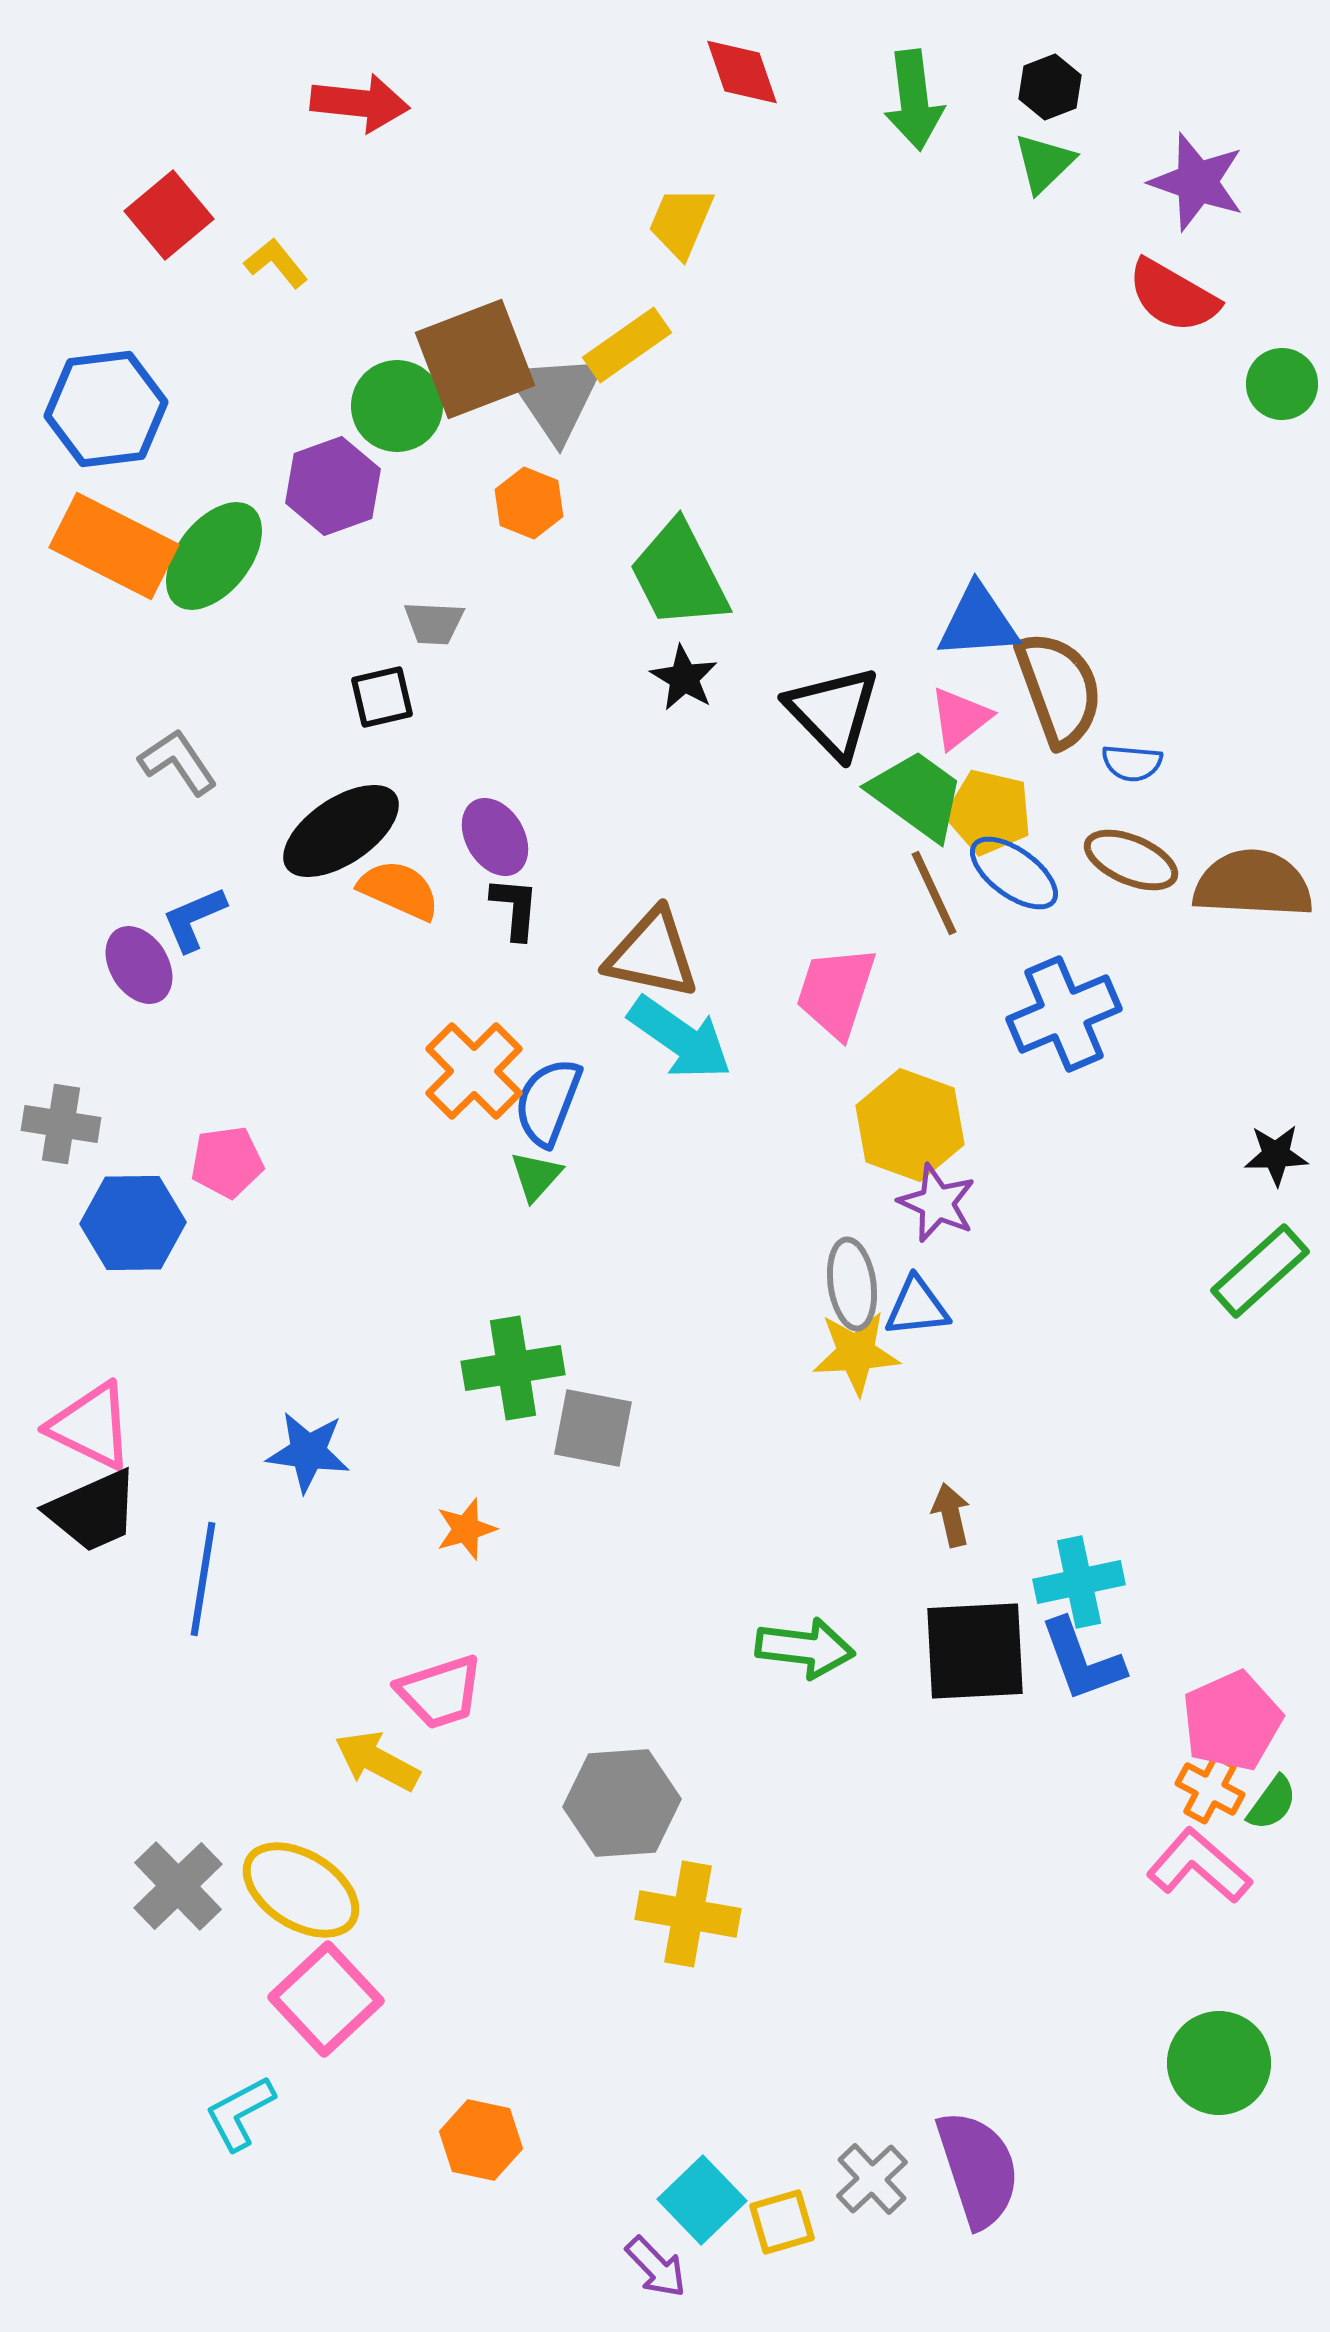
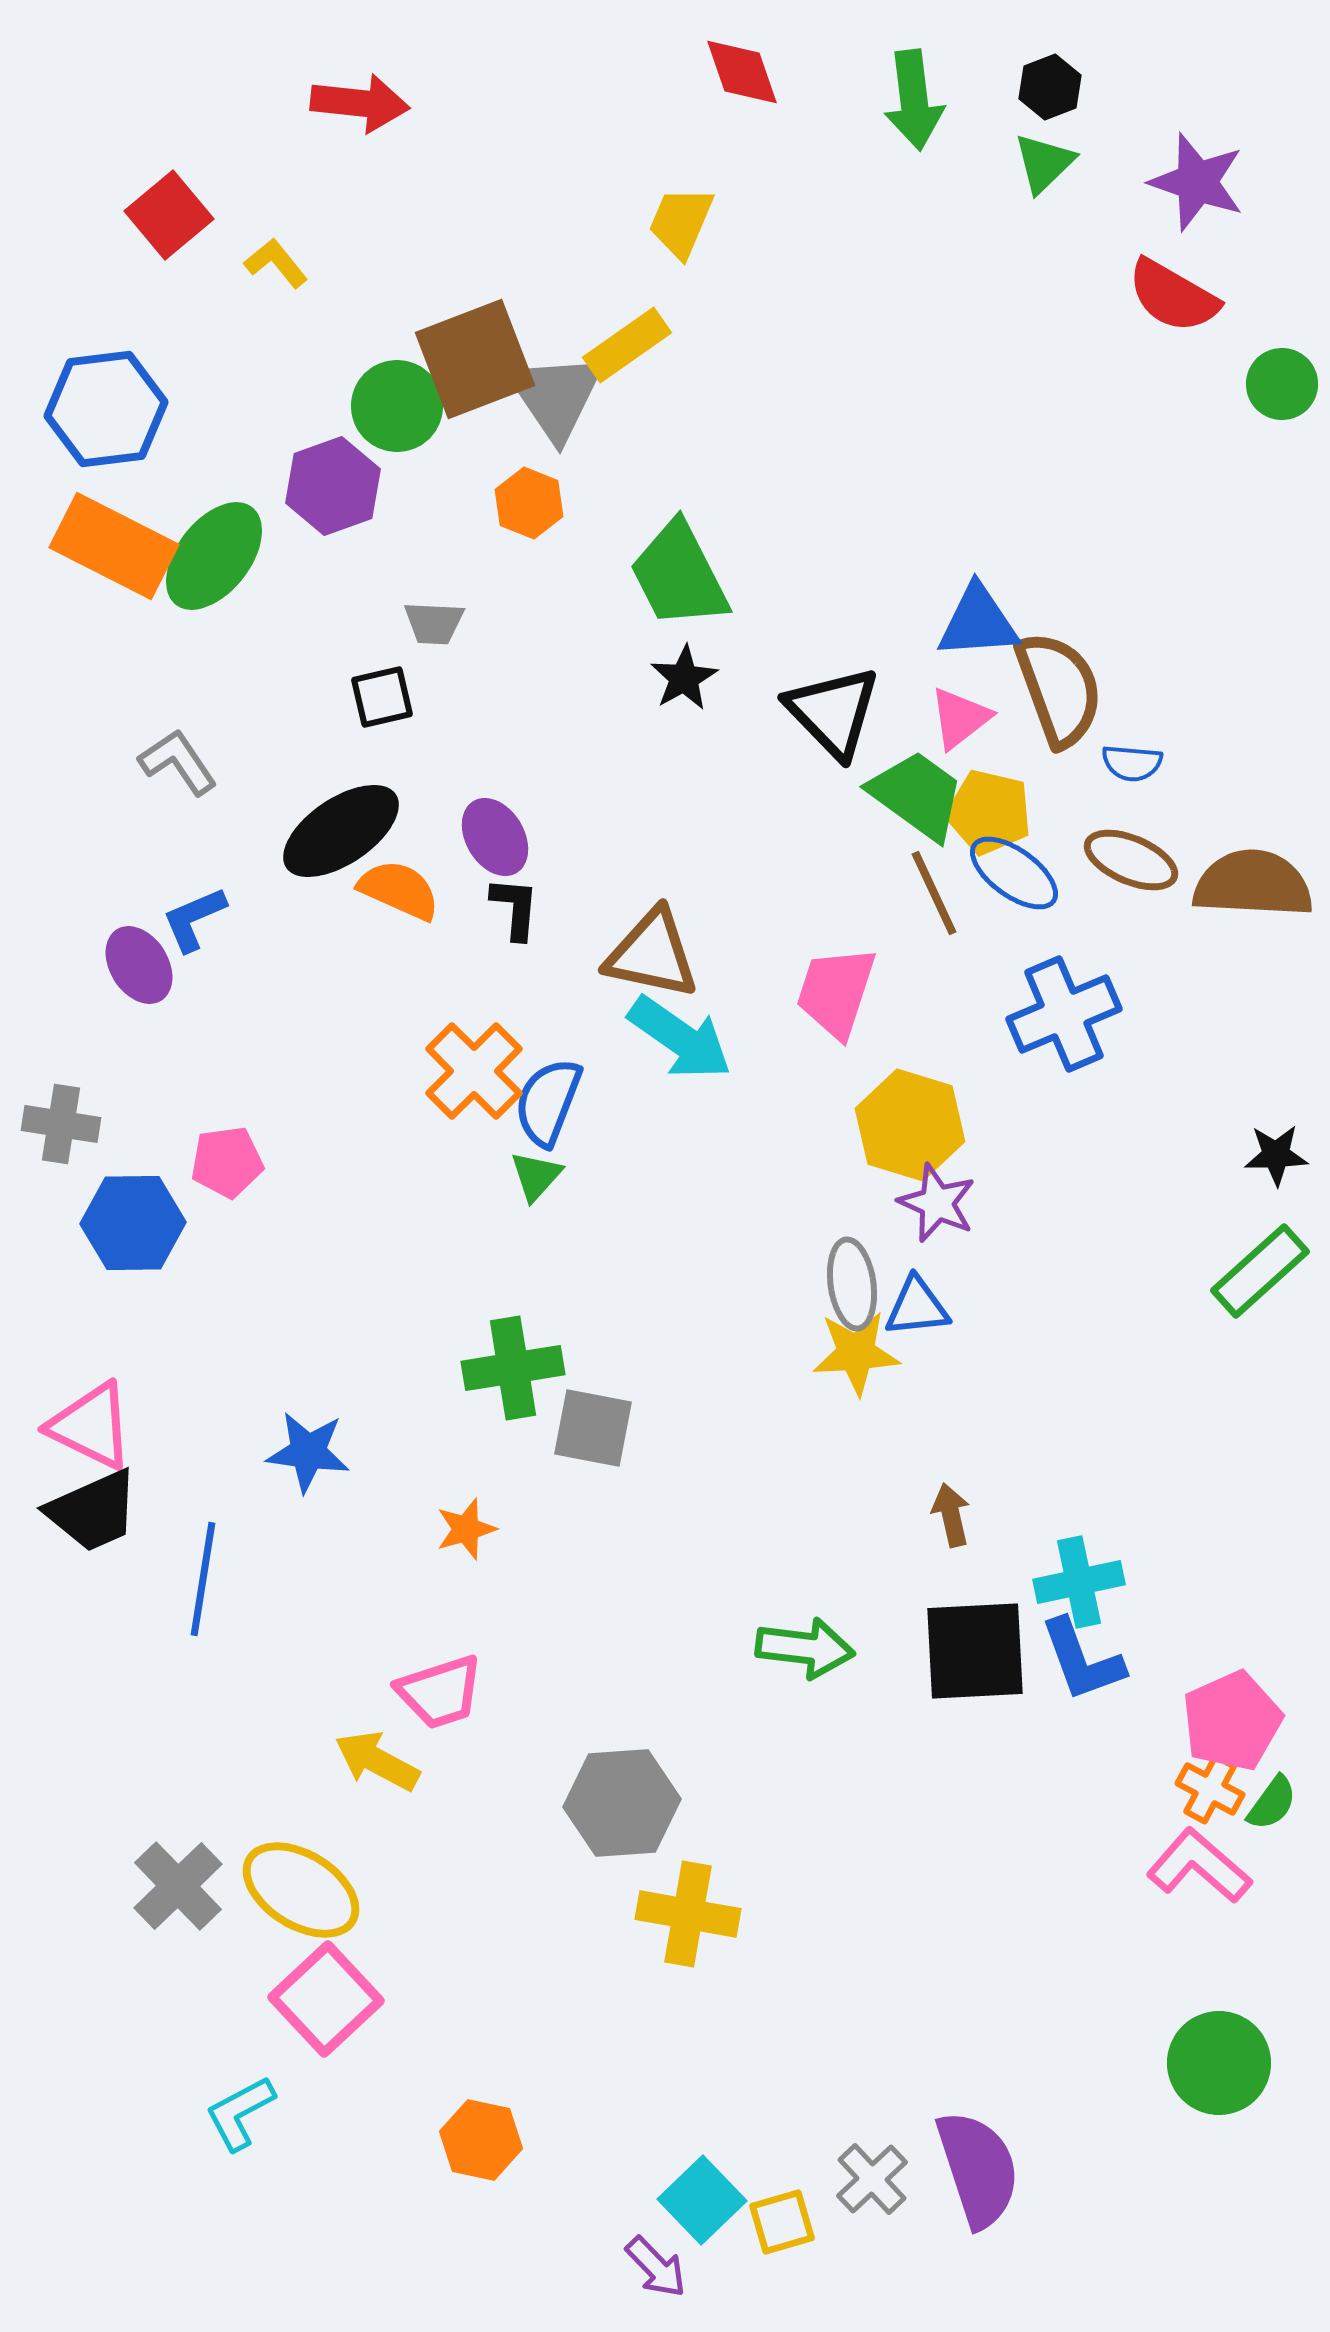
black star at (684, 678): rotated 12 degrees clockwise
yellow hexagon at (910, 1125): rotated 3 degrees counterclockwise
